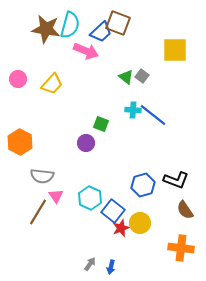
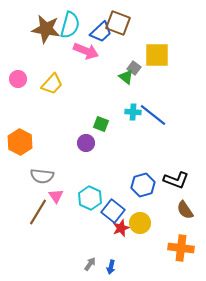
yellow square: moved 18 px left, 5 px down
gray square: moved 8 px left, 8 px up
cyan cross: moved 2 px down
